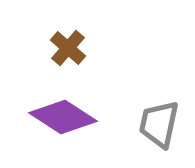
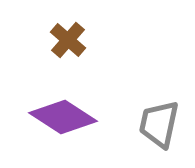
brown cross: moved 8 px up
